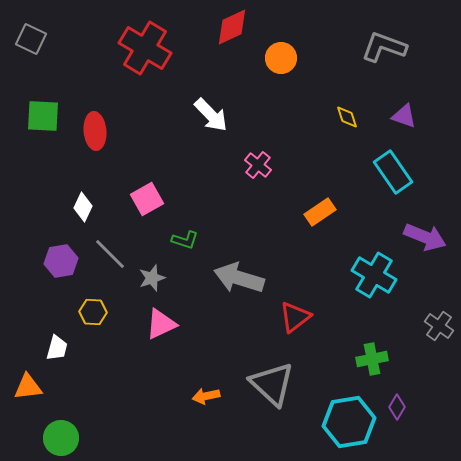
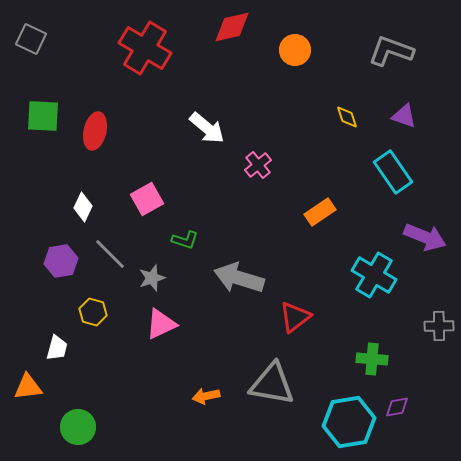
red diamond: rotated 12 degrees clockwise
gray L-shape: moved 7 px right, 4 px down
orange circle: moved 14 px right, 8 px up
white arrow: moved 4 px left, 13 px down; rotated 6 degrees counterclockwise
red ellipse: rotated 18 degrees clockwise
pink cross: rotated 12 degrees clockwise
yellow hexagon: rotated 12 degrees clockwise
gray cross: rotated 36 degrees counterclockwise
green cross: rotated 16 degrees clockwise
gray triangle: rotated 33 degrees counterclockwise
purple diamond: rotated 50 degrees clockwise
green circle: moved 17 px right, 11 px up
